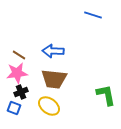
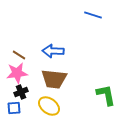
blue square: rotated 24 degrees counterclockwise
